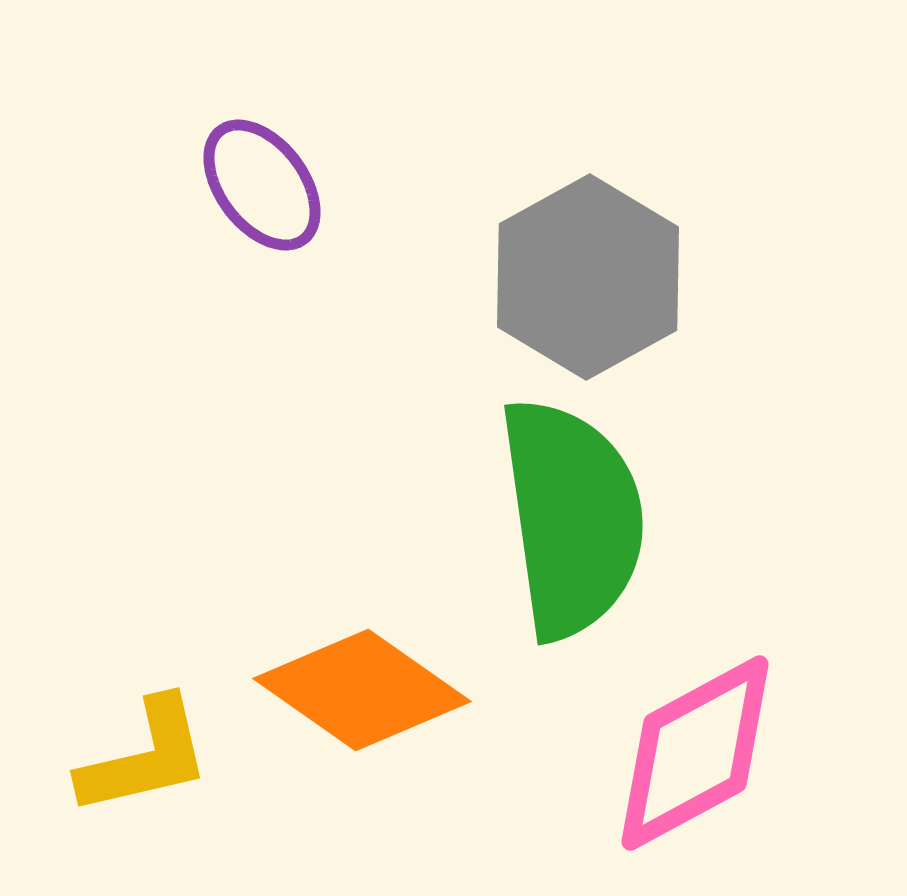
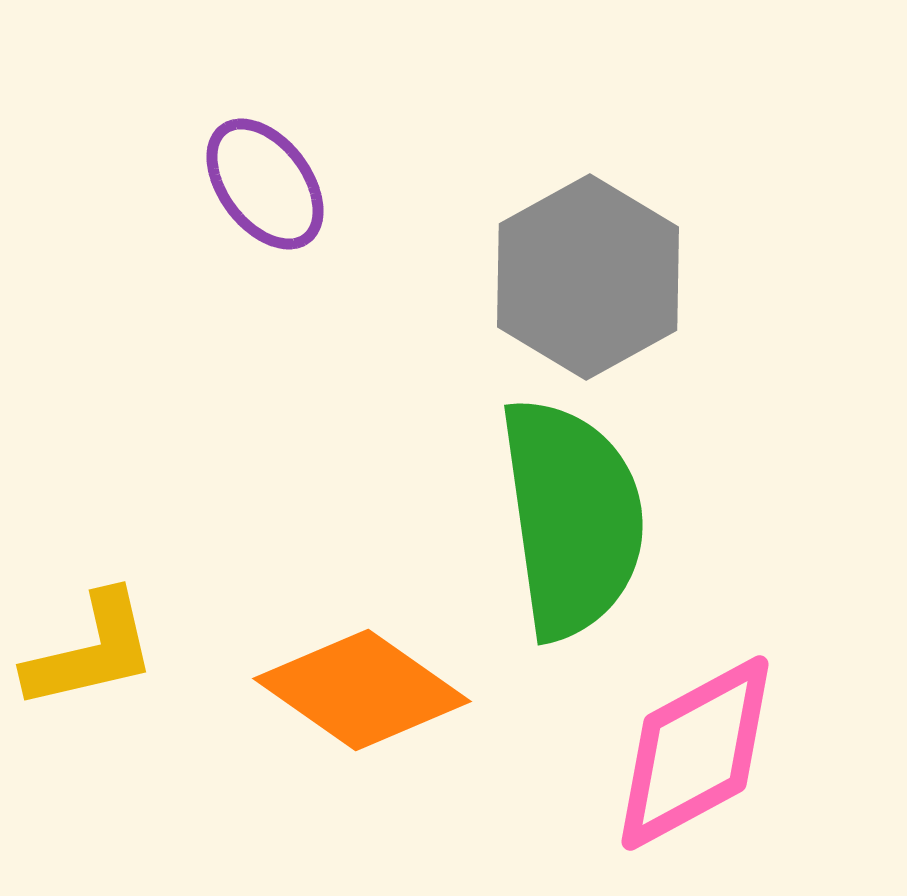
purple ellipse: moved 3 px right, 1 px up
yellow L-shape: moved 54 px left, 106 px up
